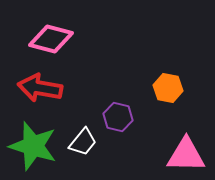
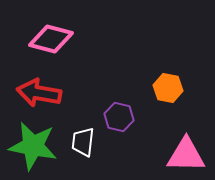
red arrow: moved 1 px left, 5 px down
purple hexagon: moved 1 px right
white trapezoid: rotated 148 degrees clockwise
green star: rotated 6 degrees counterclockwise
